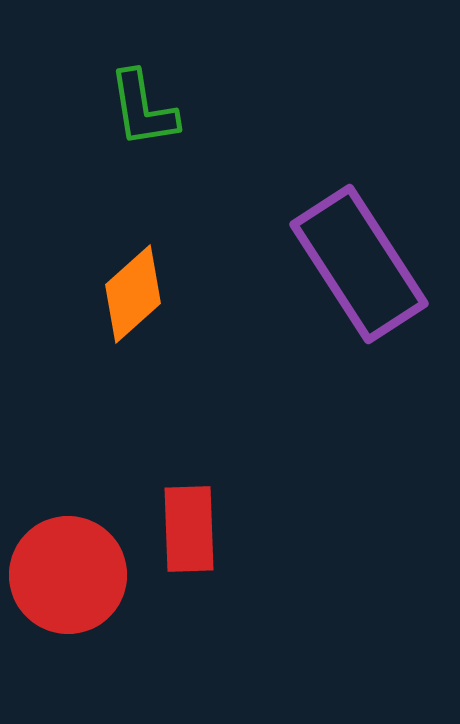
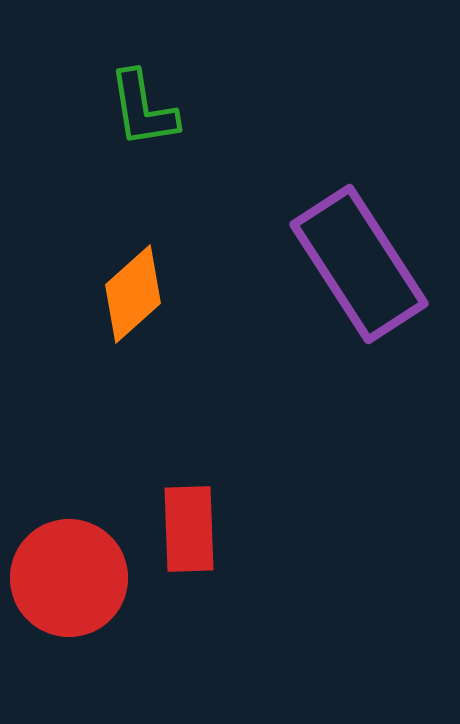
red circle: moved 1 px right, 3 px down
